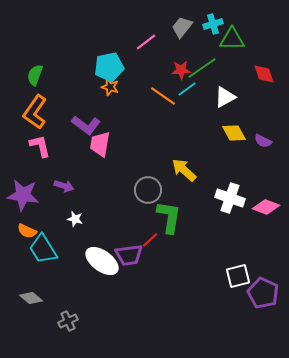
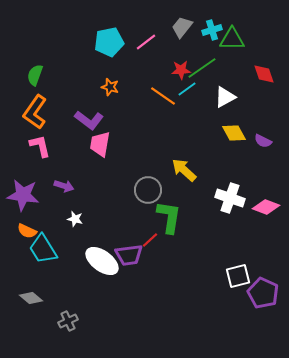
cyan cross: moved 1 px left, 6 px down
cyan pentagon: moved 25 px up
purple L-shape: moved 3 px right, 5 px up
